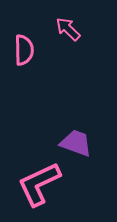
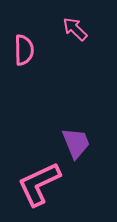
pink arrow: moved 7 px right
purple trapezoid: rotated 48 degrees clockwise
